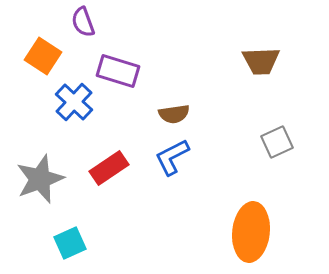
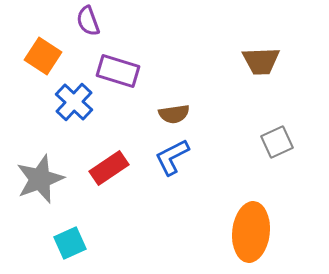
purple semicircle: moved 5 px right, 1 px up
